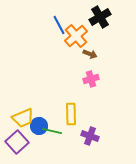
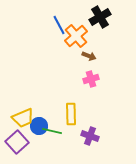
brown arrow: moved 1 px left, 2 px down
